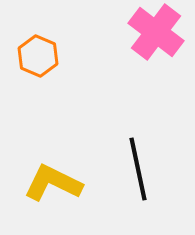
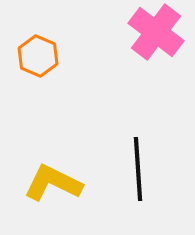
black line: rotated 8 degrees clockwise
